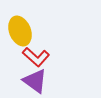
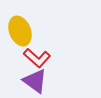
red L-shape: moved 1 px right, 1 px down
